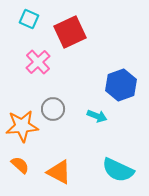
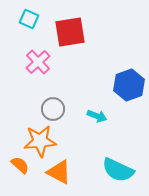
red square: rotated 16 degrees clockwise
blue hexagon: moved 8 px right
orange star: moved 18 px right, 15 px down
